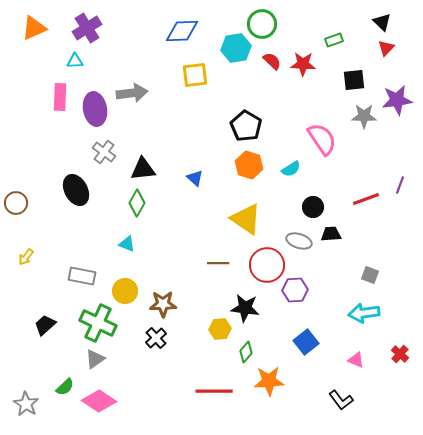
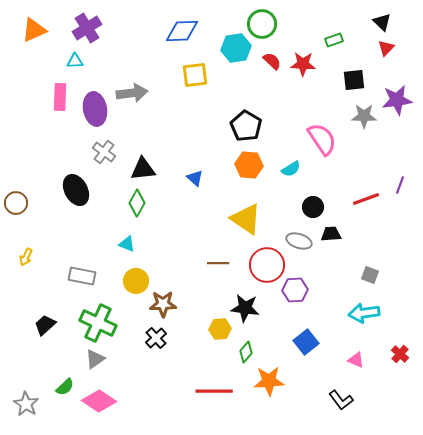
orange triangle at (34, 28): moved 2 px down
orange hexagon at (249, 165): rotated 12 degrees counterclockwise
yellow arrow at (26, 257): rotated 12 degrees counterclockwise
yellow circle at (125, 291): moved 11 px right, 10 px up
